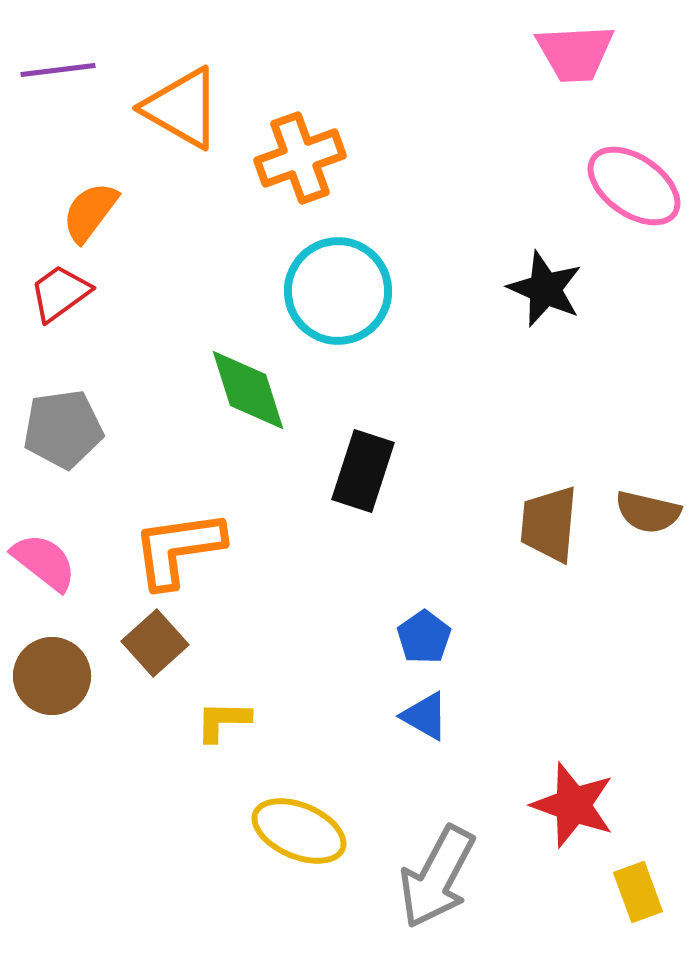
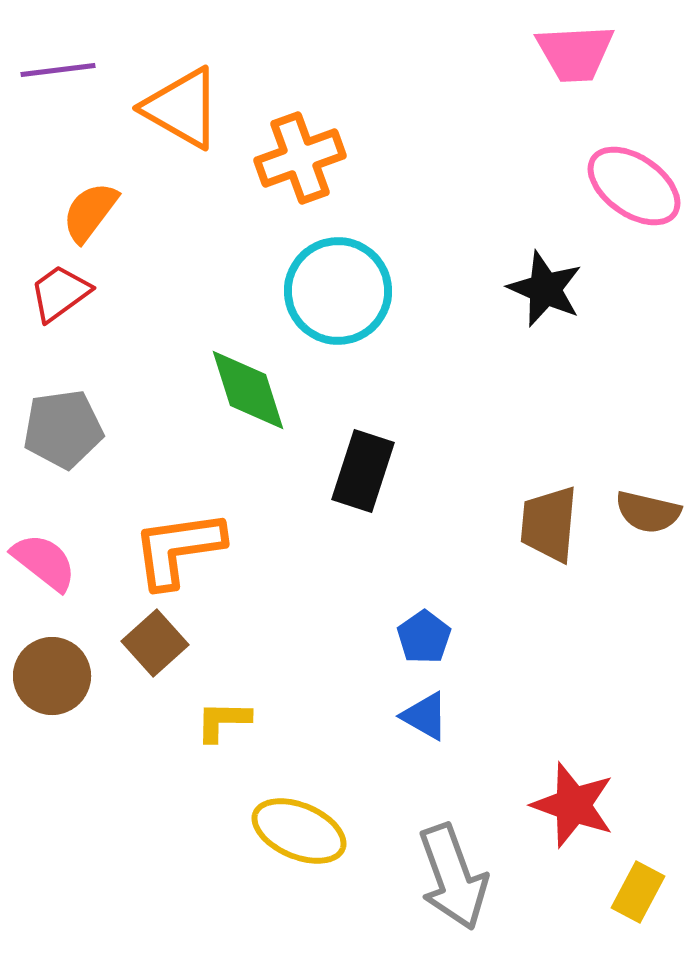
gray arrow: moved 16 px right; rotated 48 degrees counterclockwise
yellow rectangle: rotated 48 degrees clockwise
